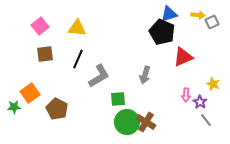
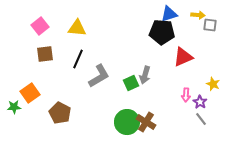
gray square: moved 2 px left, 3 px down; rotated 32 degrees clockwise
black pentagon: rotated 20 degrees counterclockwise
green square: moved 13 px right, 16 px up; rotated 21 degrees counterclockwise
brown pentagon: moved 3 px right, 4 px down
gray line: moved 5 px left, 1 px up
